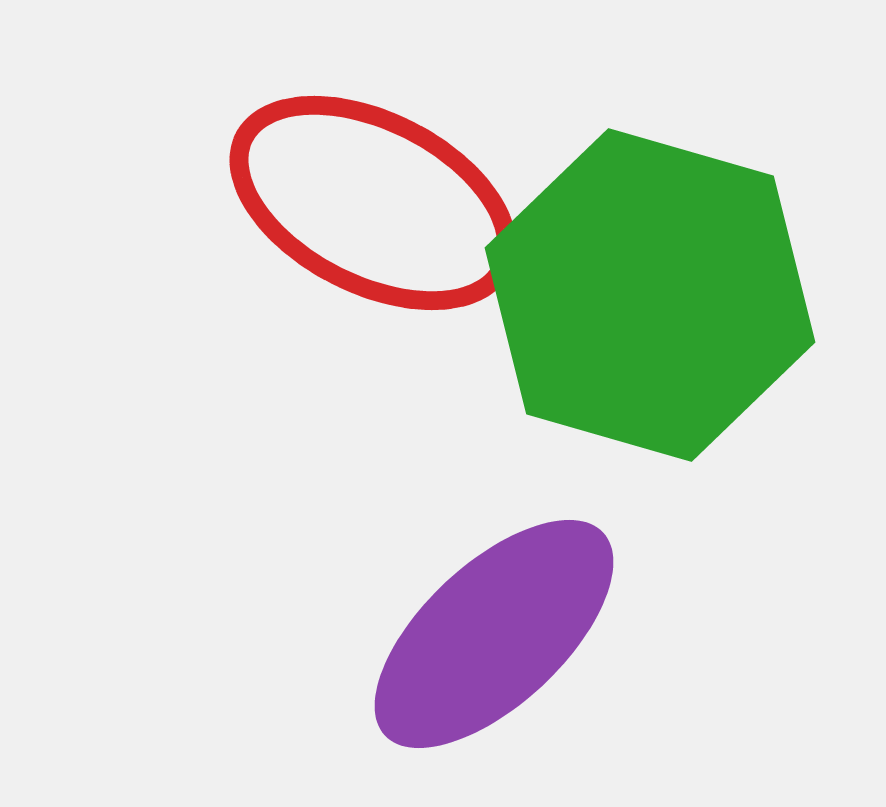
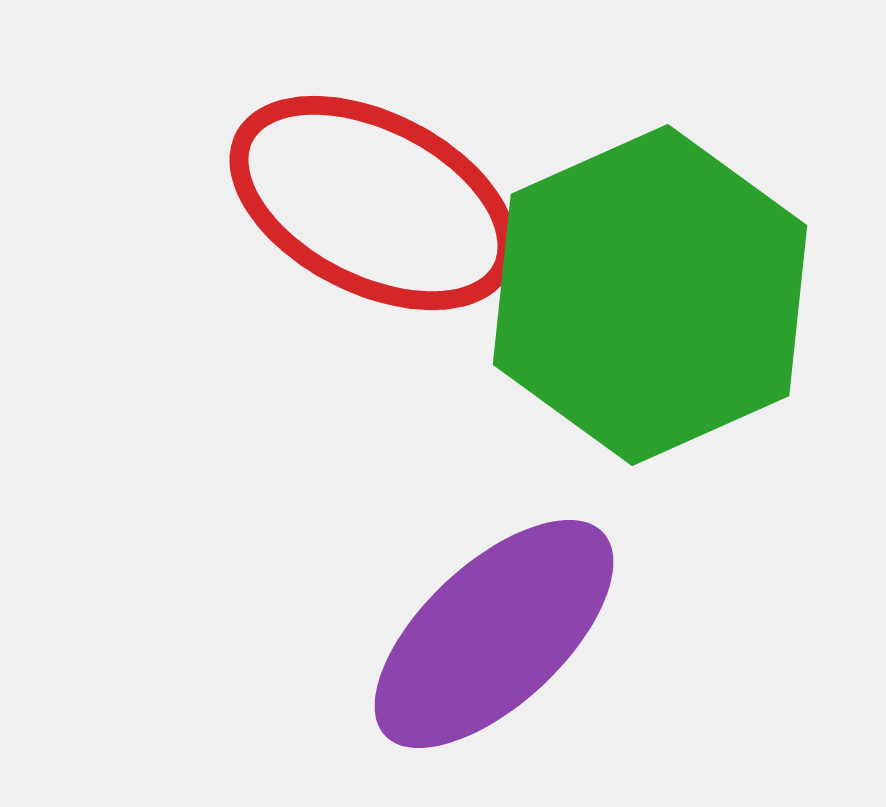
green hexagon: rotated 20 degrees clockwise
